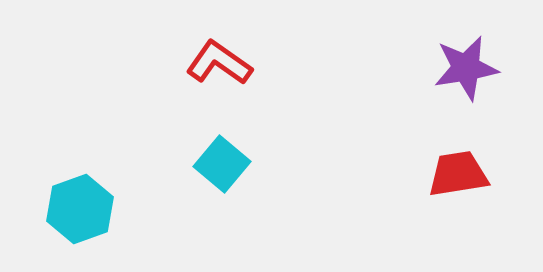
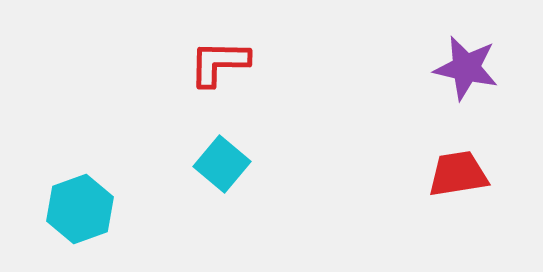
red L-shape: rotated 34 degrees counterclockwise
purple star: rotated 22 degrees clockwise
